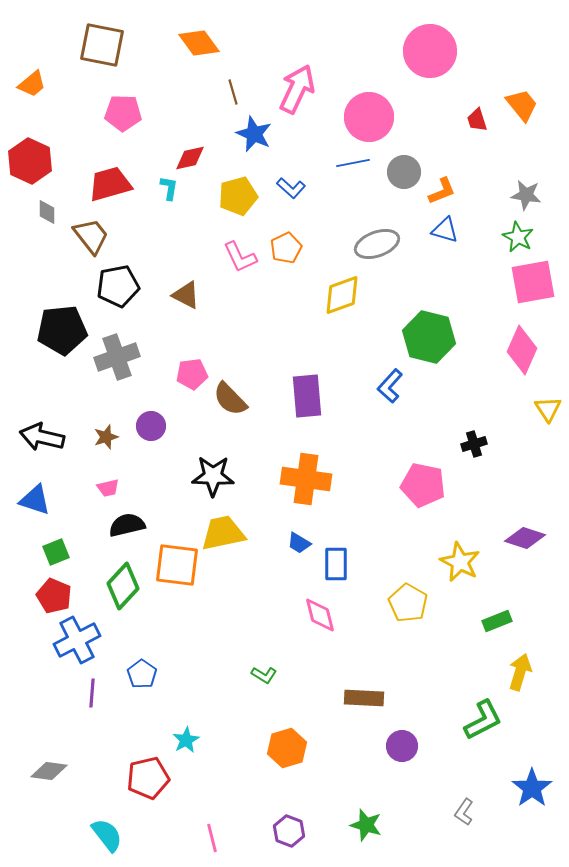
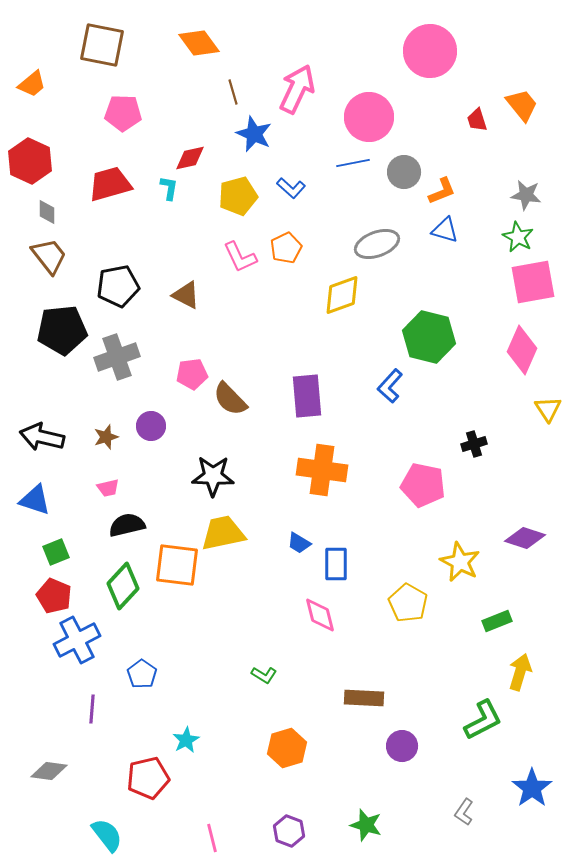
brown trapezoid at (91, 236): moved 42 px left, 20 px down
orange cross at (306, 479): moved 16 px right, 9 px up
purple line at (92, 693): moved 16 px down
